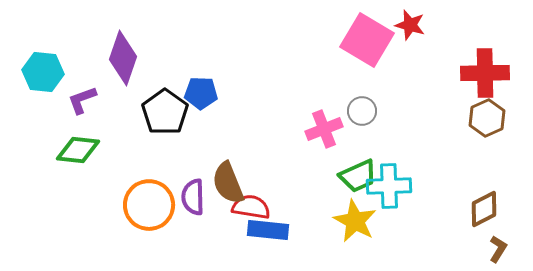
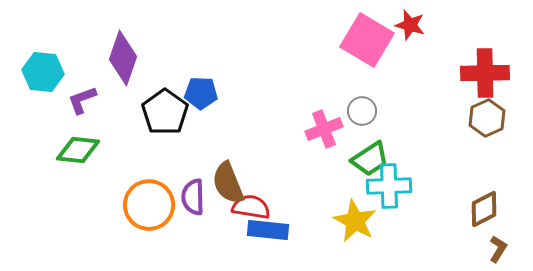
green trapezoid: moved 12 px right, 17 px up; rotated 9 degrees counterclockwise
